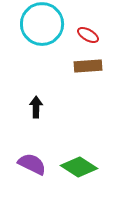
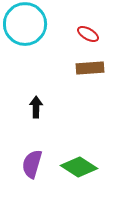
cyan circle: moved 17 px left
red ellipse: moved 1 px up
brown rectangle: moved 2 px right, 2 px down
purple semicircle: rotated 100 degrees counterclockwise
